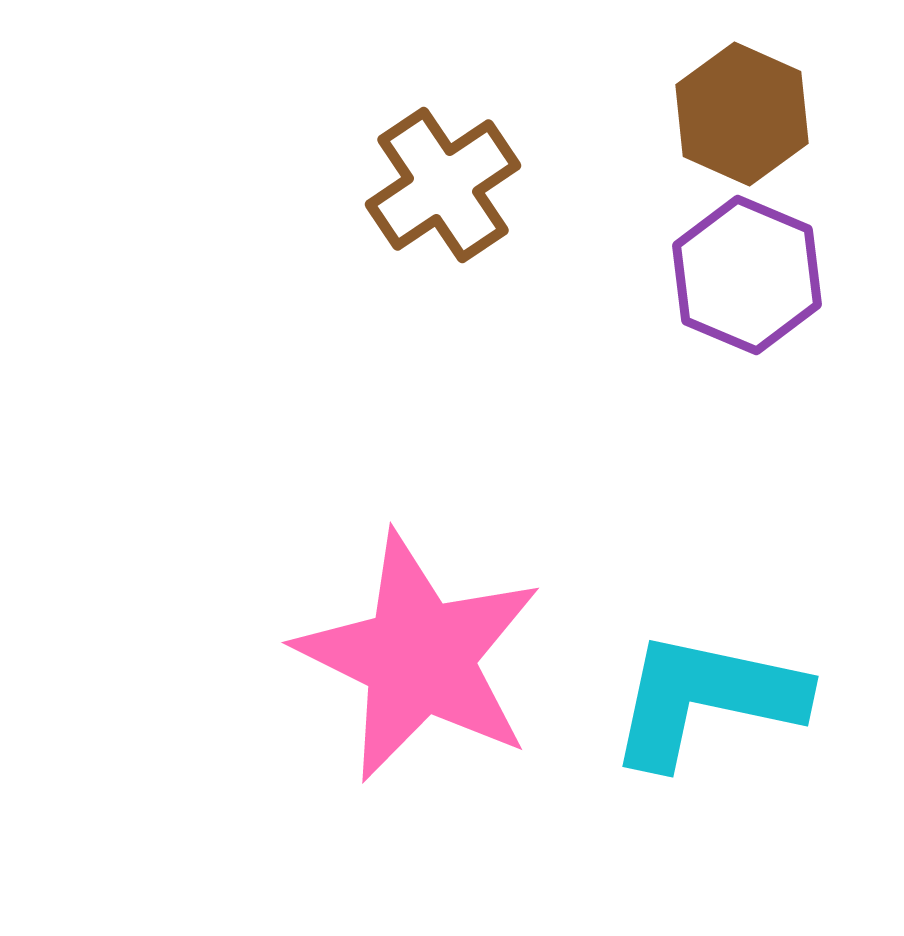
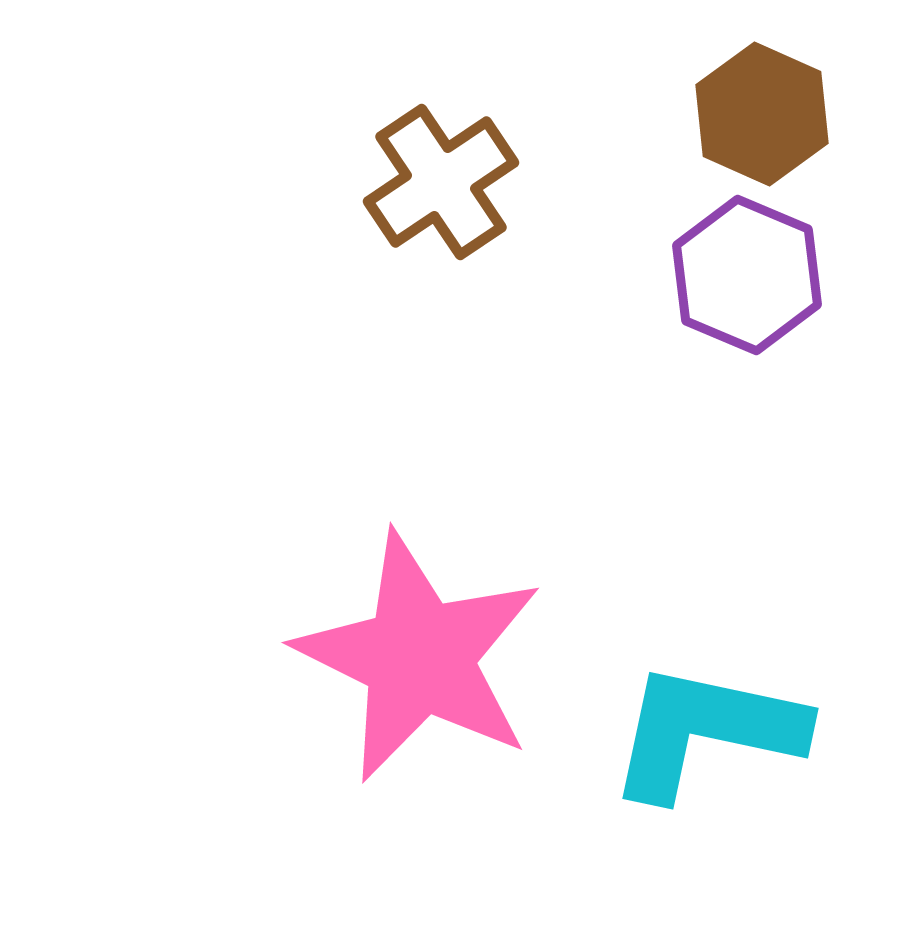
brown hexagon: moved 20 px right
brown cross: moved 2 px left, 3 px up
cyan L-shape: moved 32 px down
